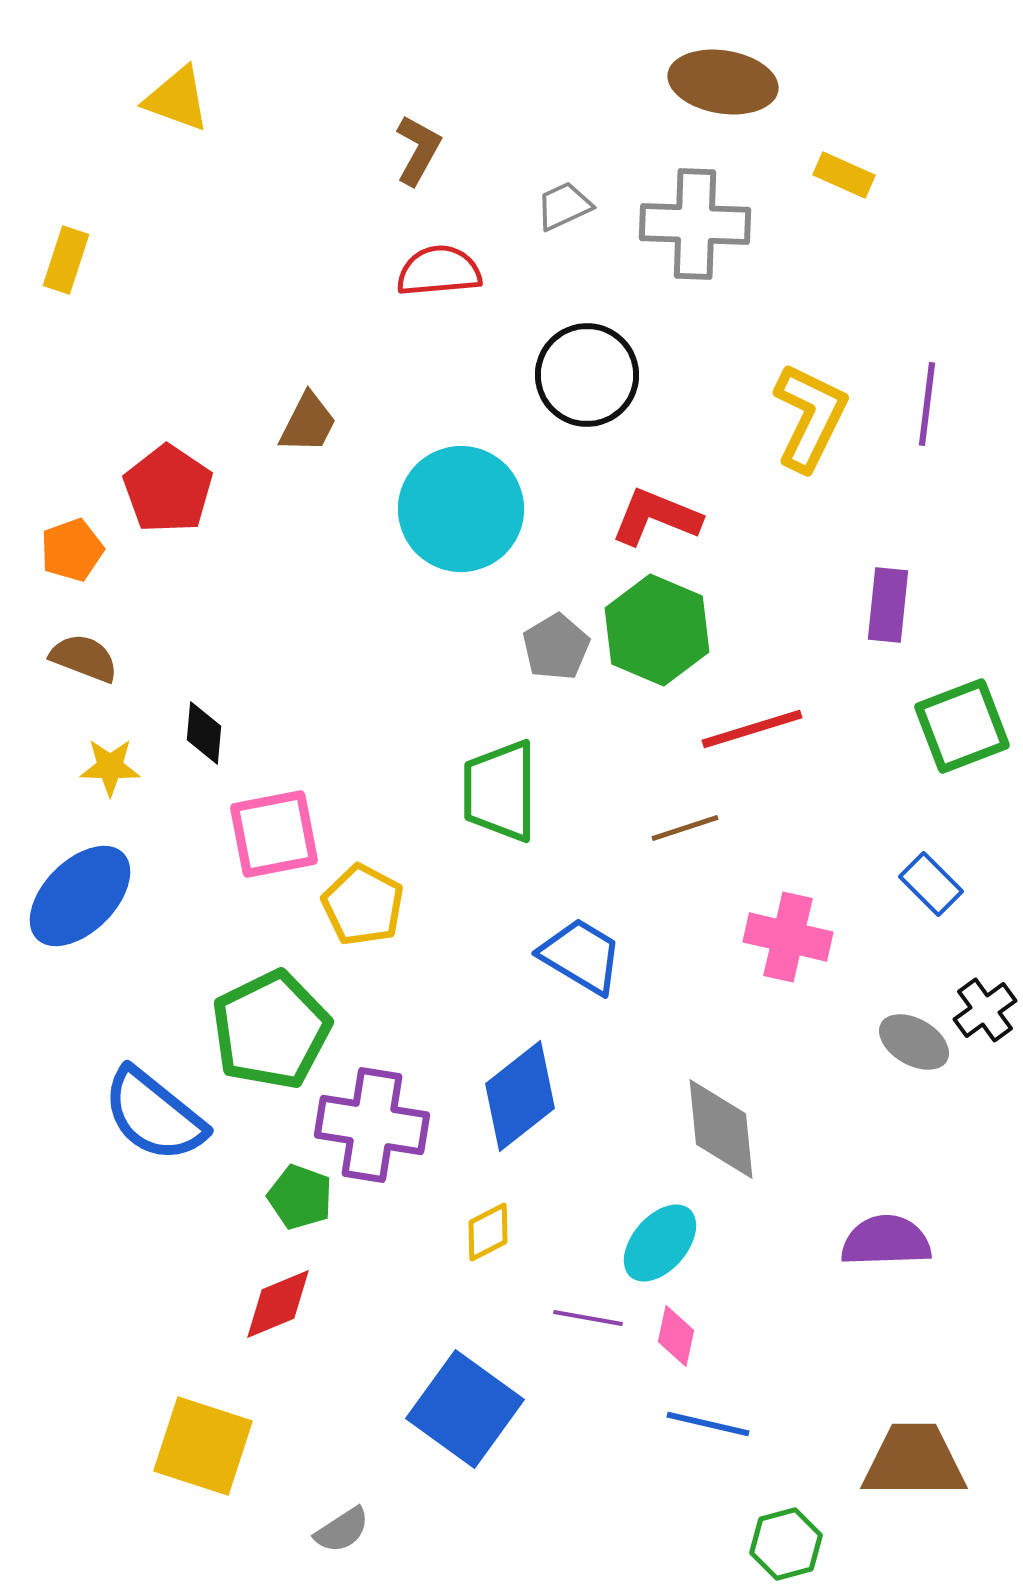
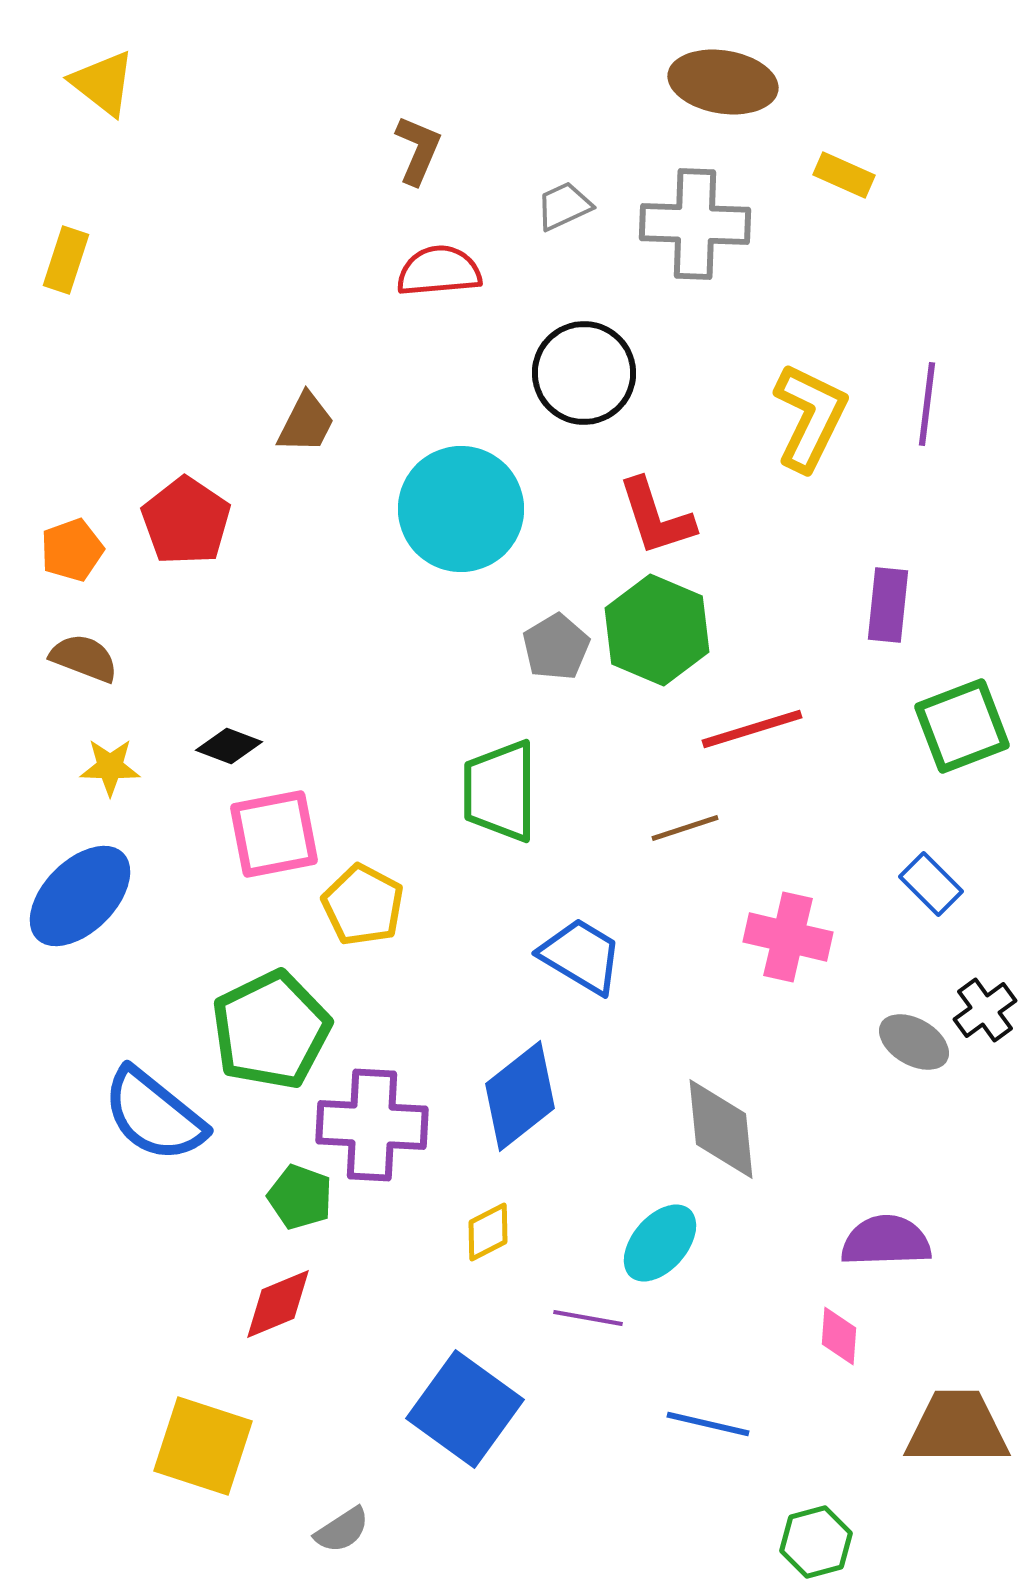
yellow triangle at (177, 99): moved 74 px left, 16 px up; rotated 18 degrees clockwise
brown L-shape at (418, 150): rotated 6 degrees counterclockwise
black circle at (587, 375): moved 3 px left, 2 px up
brown trapezoid at (308, 423): moved 2 px left
red pentagon at (168, 489): moved 18 px right, 32 px down
red L-shape at (656, 517): rotated 130 degrees counterclockwise
black diamond at (204, 733): moved 25 px right, 13 px down; rotated 74 degrees counterclockwise
purple cross at (372, 1125): rotated 6 degrees counterclockwise
pink diamond at (676, 1336): moved 163 px right; rotated 8 degrees counterclockwise
brown trapezoid at (914, 1461): moved 43 px right, 33 px up
green hexagon at (786, 1544): moved 30 px right, 2 px up
